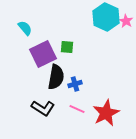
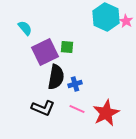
purple square: moved 2 px right, 2 px up
black L-shape: rotated 10 degrees counterclockwise
